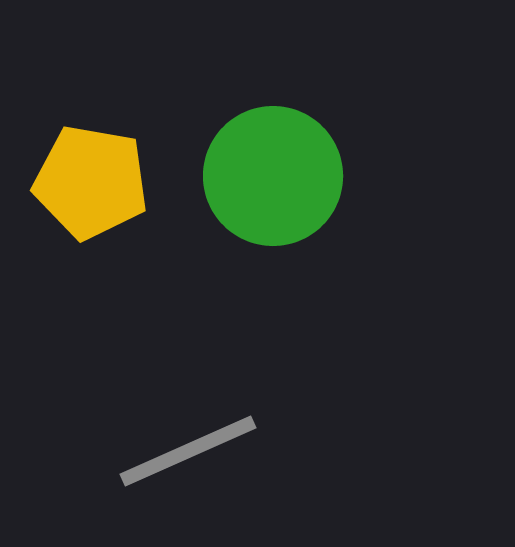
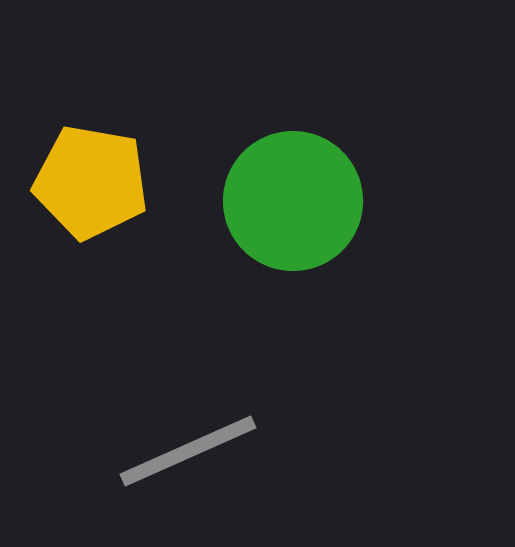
green circle: moved 20 px right, 25 px down
